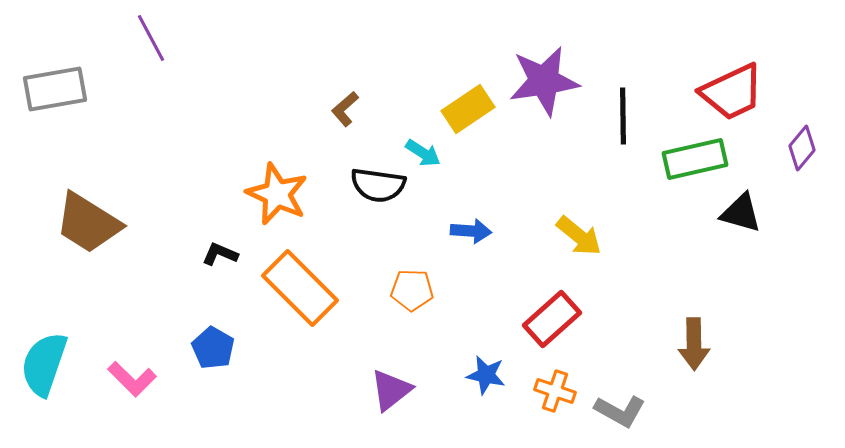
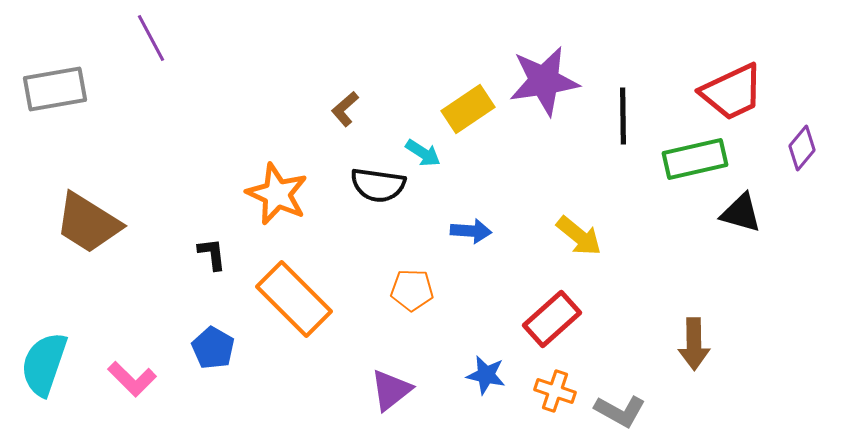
black L-shape: moved 8 px left; rotated 60 degrees clockwise
orange rectangle: moved 6 px left, 11 px down
